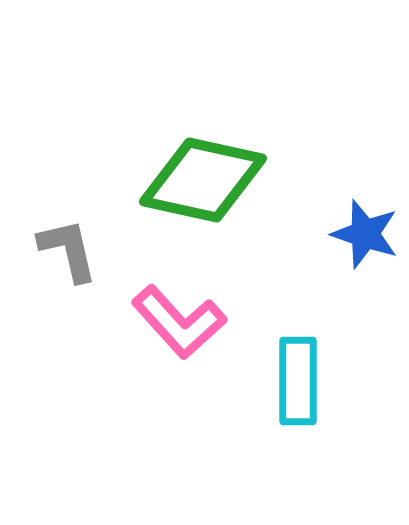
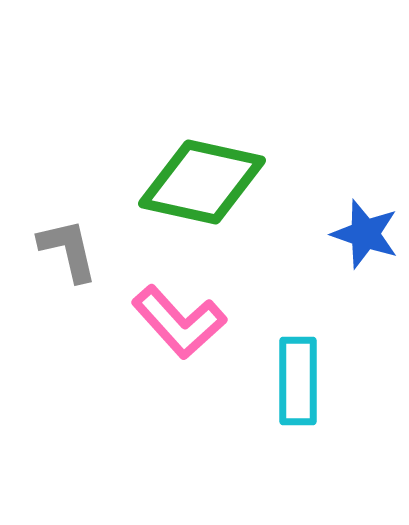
green diamond: moved 1 px left, 2 px down
